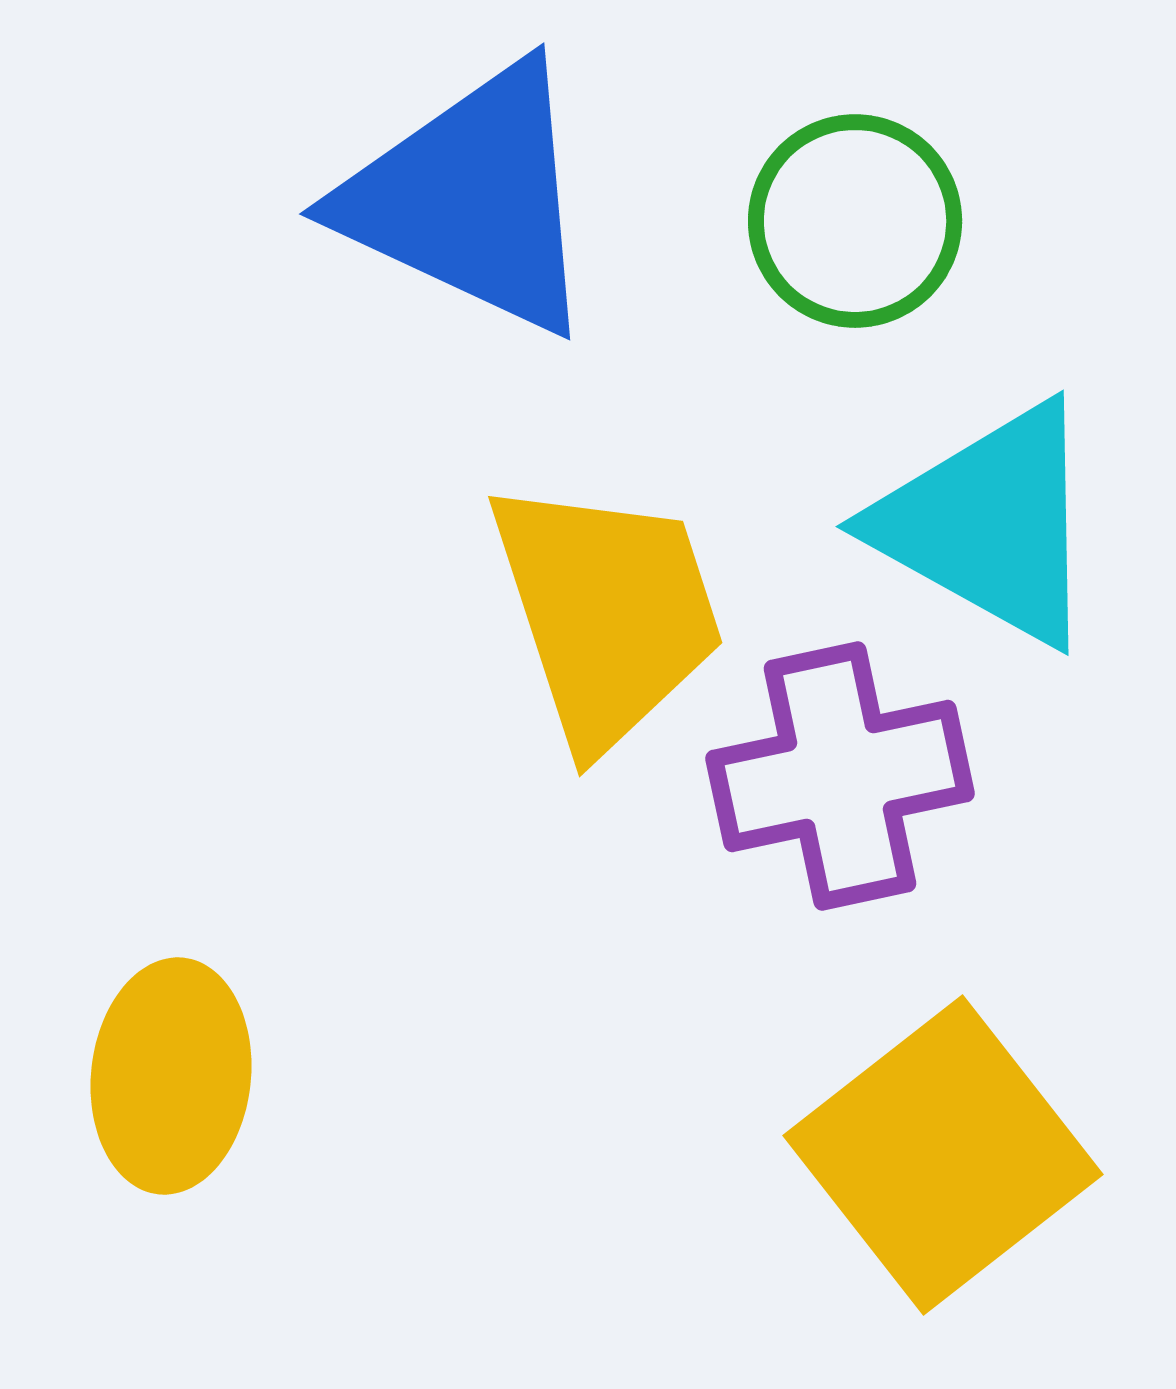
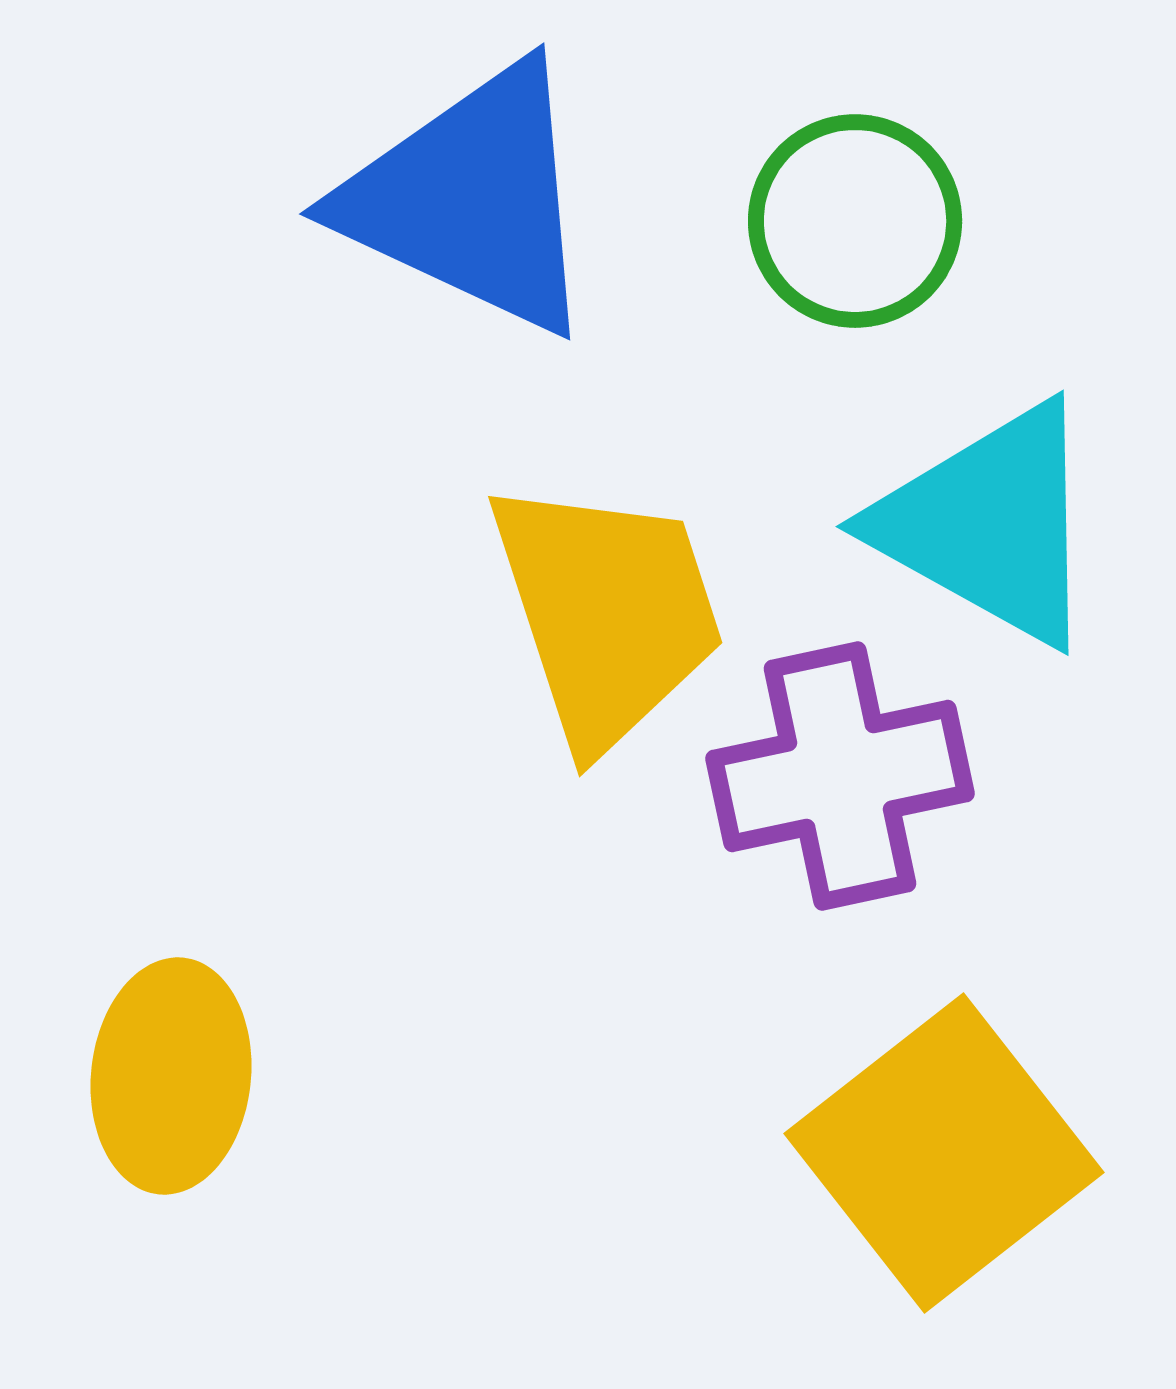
yellow square: moved 1 px right, 2 px up
